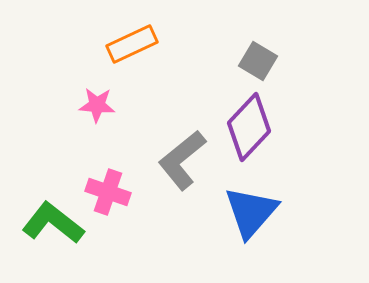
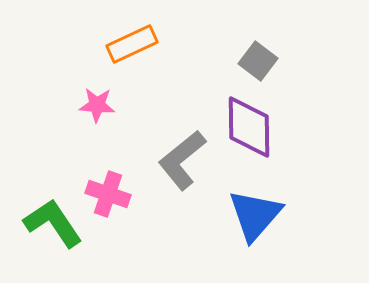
gray square: rotated 6 degrees clockwise
purple diamond: rotated 44 degrees counterclockwise
pink cross: moved 2 px down
blue triangle: moved 4 px right, 3 px down
green L-shape: rotated 18 degrees clockwise
